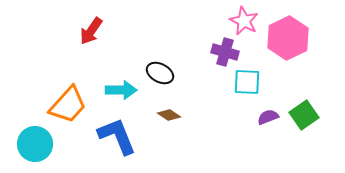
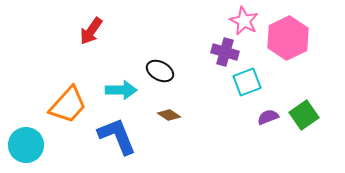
black ellipse: moved 2 px up
cyan square: rotated 24 degrees counterclockwise
cyan circle: moved 9 px left, 1 px down
